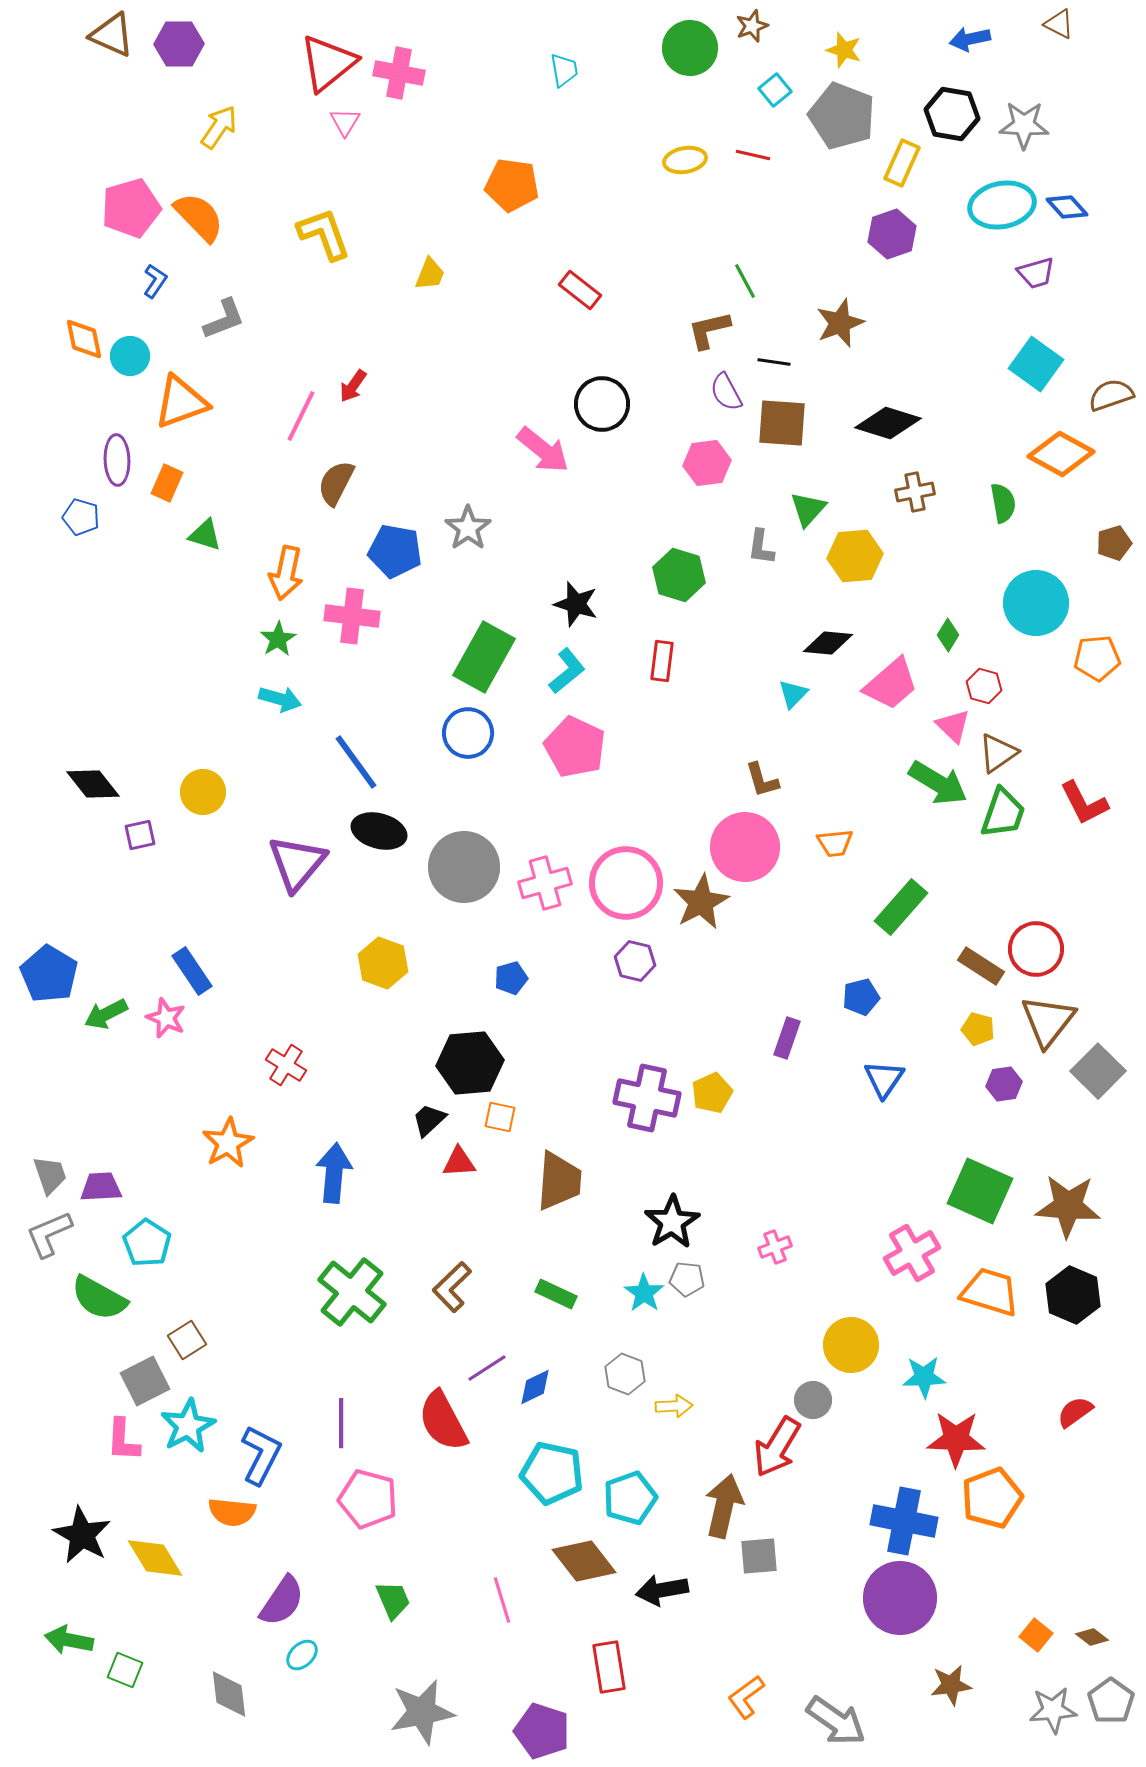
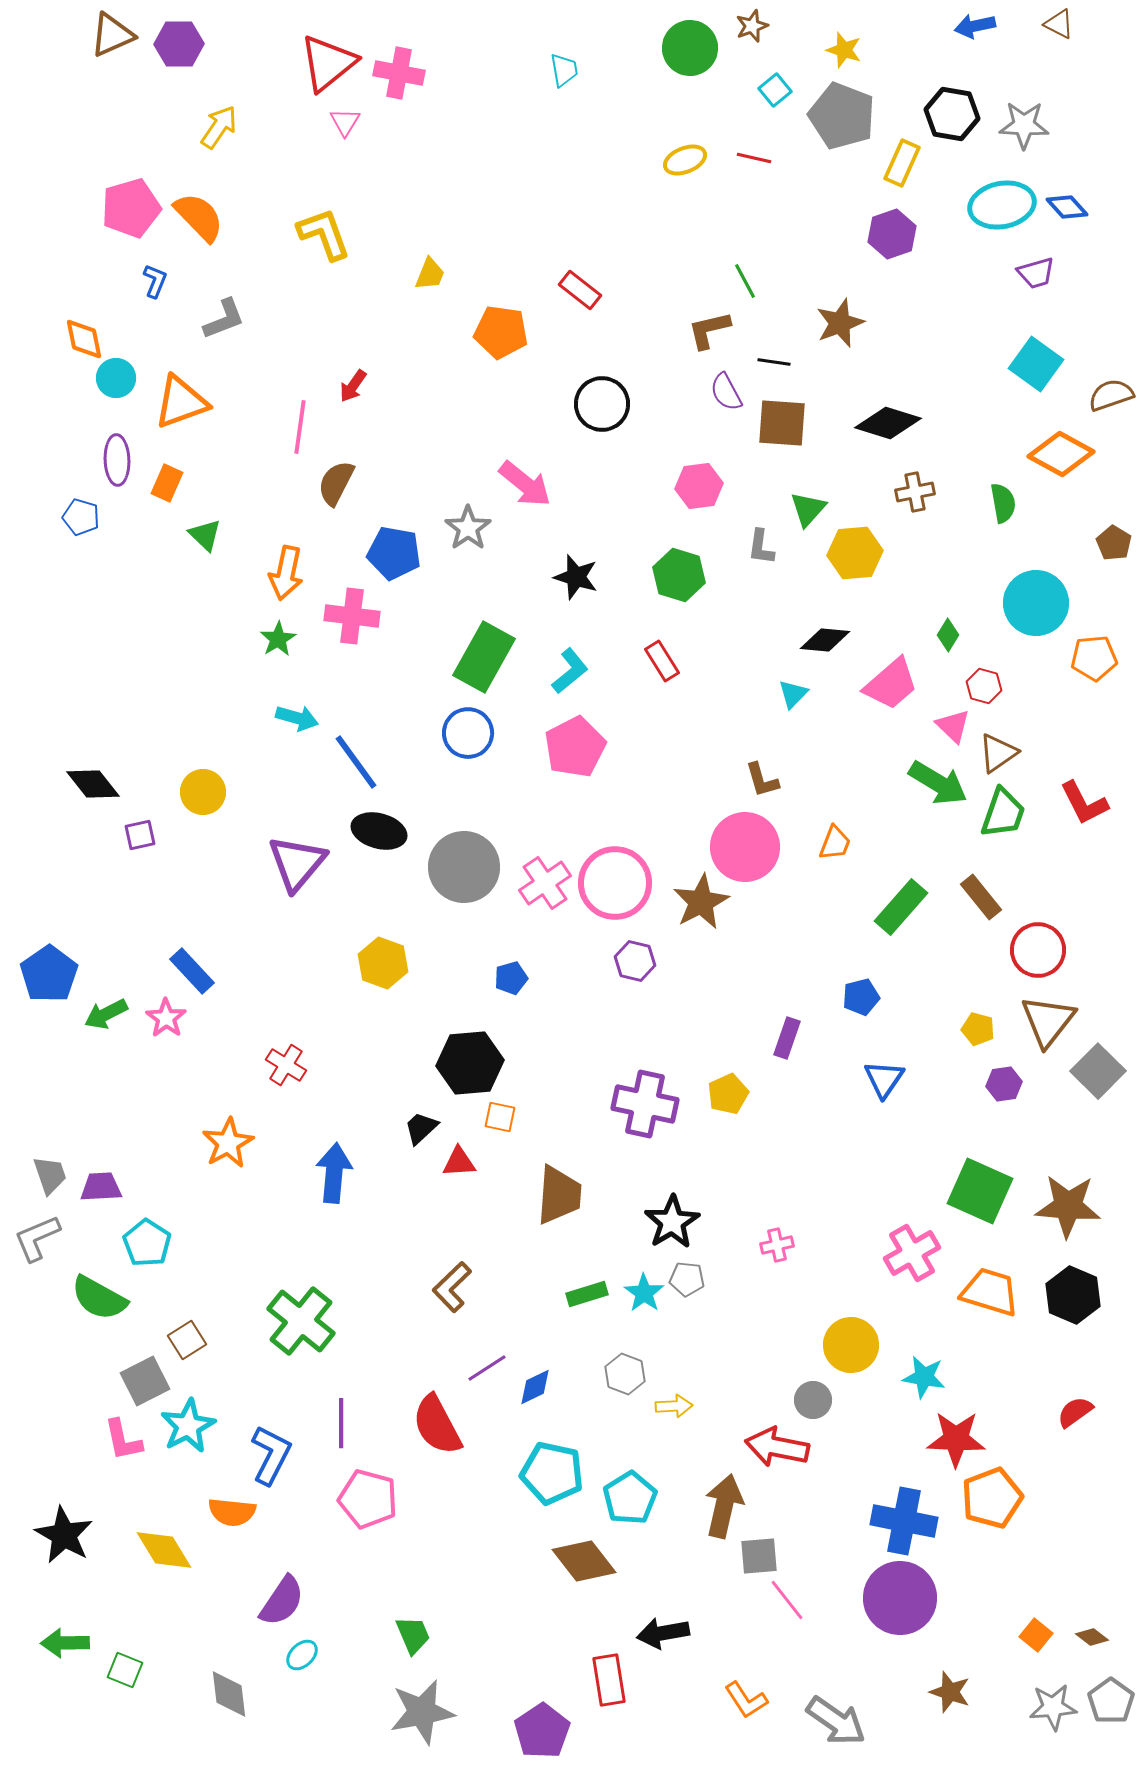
brown triangle at (112, 35): rotated 48 degrees counterclockwise
blue arrow at (970, 39): moved 5 px right, 13 px up
red line at (753, 155): moved 1 px right, 3 px down
yellow ellipse at (685, 160): rotated 12 degrees counterclockwise
orange pentagon at (512, 185): moved 11 px left, 147 px down
blue L-shape at (155, 281): rotated 12 degrees counterclockwise
cyan circle at (130, 356): moved 14 px left, 22 px down
pink line at (301, 416): moved 1 px left, 11 px down; rotated 18 degrees counterclockwise
pink arrow at (543, 450): moved 18 px left, 34 px down
pink hexagon at (707, 463): moved 8 px left, 23 px down
green triangle at (205, 535): rotated 27 degrees clockwise
brown pentagon at (1114, 543): rotated 24 degrees counterclockwise
blue pentagon at (395, 551): moved 1 px left, 2 px down
yellow hexagon at (855, 556): moved 3 px up
black star at (576, 604): moved 27 px up
black diamond at (828, 643): moved 3 px left, 3 px up
orange pentagon at (1097, 658): moved 3 px left
red rectangle at (662, 661): rotated 39 degrees counterclockwise
cyan L-shape at (567, 671): moved 3 px right
cyan arrow at (280, 699): moved 17 px right, 19 px down
pink pentagon at (575, 747): rotated 20 degrees clockwise
orange trapezoid at (835, 843): rotated 63 degrees counterclockwise
pink cross at (545, 883): rotated 18 degrees counterclockwise
pink circle at (626, 883): moved 11 px left
red circle at (1036, 949): moved 2 px right, 1 px down
brown rectangle at (981, 966): moved 69 px up; rotated 18 degrees clockwise
blue rectangle at (192, 971): rotated 9 degrees counterclockwise
blue pentagon at (49, 974): rotated 6 degrees clockwise
pink star at (166, 1018): rotated 12 degrees clockwise
yellow pentagon at (712, 1093): moved 16 px right, 1 px down
purple cross at (647, 1098): moved 2 px left, 6 px down
black trapezoid at (429, 1120): moved 8 px left, 8 px down
brown trapezoid at (559, 1181): moved 14 px down
gray L-shape at (49, 1234): moved 12 px left, 4 px down
pink cross at (775, 1247): moved 2 px right, 2 px up; rotated 8 degrees clockwise
green cross at (352, 1292): moved 51 px left, 29 px down
green rectangle at (556, 1294): moved 31 px right; rotated 42 degrees counterclockwise
cyan star at (924, 1377): rotated 12 degrees clockwise
red semicircle at (443, 1421): moved 6 px left, 4 px down
pink L-shape at (123, 1440): rotated 15 degrees counterclockwise
red arrow at (777, 1447): rotated 70 degrees clockwise
blue L-shape at (261, 1455): moved 10 px right
cyan pentagon at (630, 1498): rotated 12 degrees counterclockwise
black star at (82, 1535): moved 18 px left
yellow diamond at (155, 1558): moved 9 px right, 8 px up
black arrow at (662, 1590): moved 1 px right, 43 px down
green trapezoid at (393, 1600): moved 20 px right, 35 px down
pink line at (502, 1600): moved 285 px right; rotated 21 degrees counterclockwise
green arrow at (69, 1640): moved 4 px left, 3 px down; rotated 12 degrees counterclockwise
red rectangle at (609, 1667): moved 13 px down
brown star at (951, 1685): moved 1 px left, 7 px down; rotated 27 degrees clockwise
orange L-shape at (746, 1697): moved 3 px down; rotated 87 degrees counterclockwise
gray star at (1053, 1710): moved 3 px up
purple pentagon at (542, 1731): rotated 20 degrees clockwise
